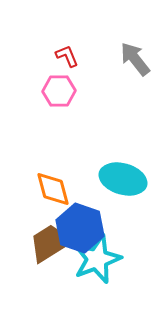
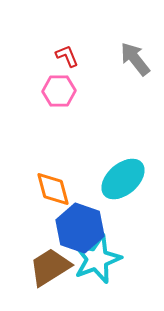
cyan ellipse: rotated 57 degrees counterclockwise
brown trapezoid: moved 24 px down
